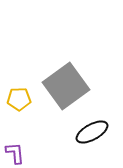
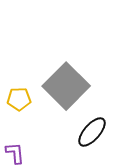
gray square: rotated 9 degrees counterclockwise
black ellipse: rotated 20 degrees counterclockwise
